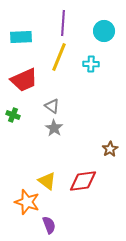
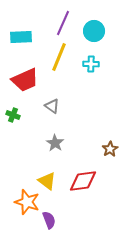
purple line: rotated 20 degrees clockwise
cyan circle: moved 10 px left
red trapezoid: moved 1 px right
gray star: moved 1 px right, 15 px down
purple semicircle: moved 5 px up
